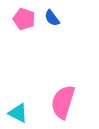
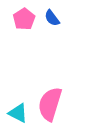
pink pentagon: rotated 20 degrees clockwise
pink semicircle: moved 13 px left, 2 px down
